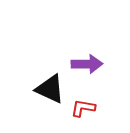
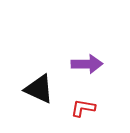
black triangle: moved 11 px left
